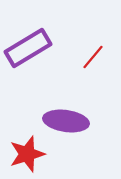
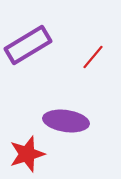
purple rectangle: moved 3 px up
